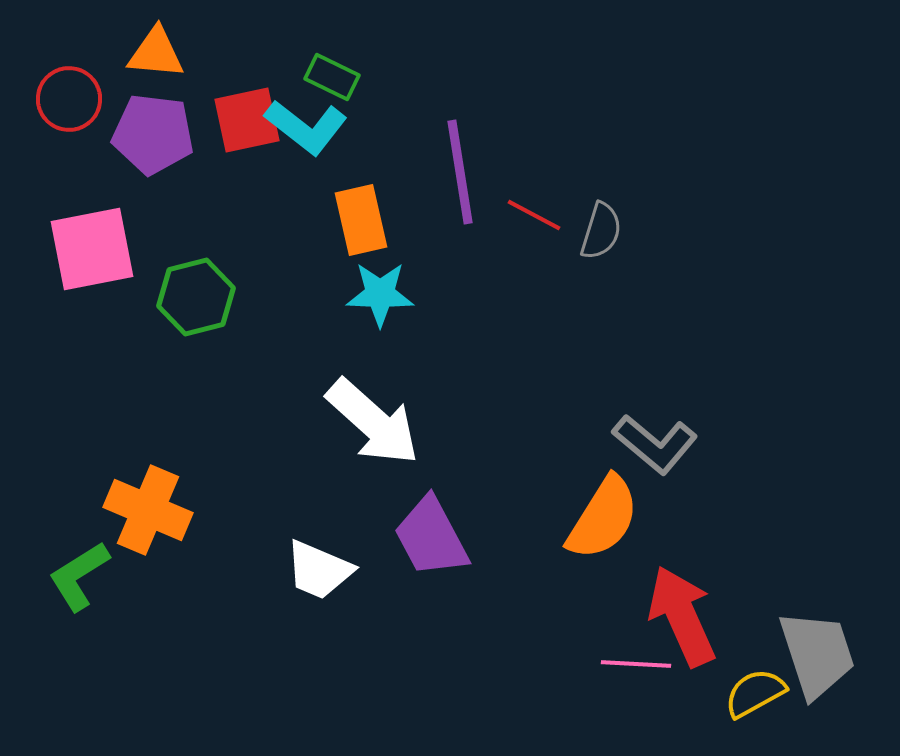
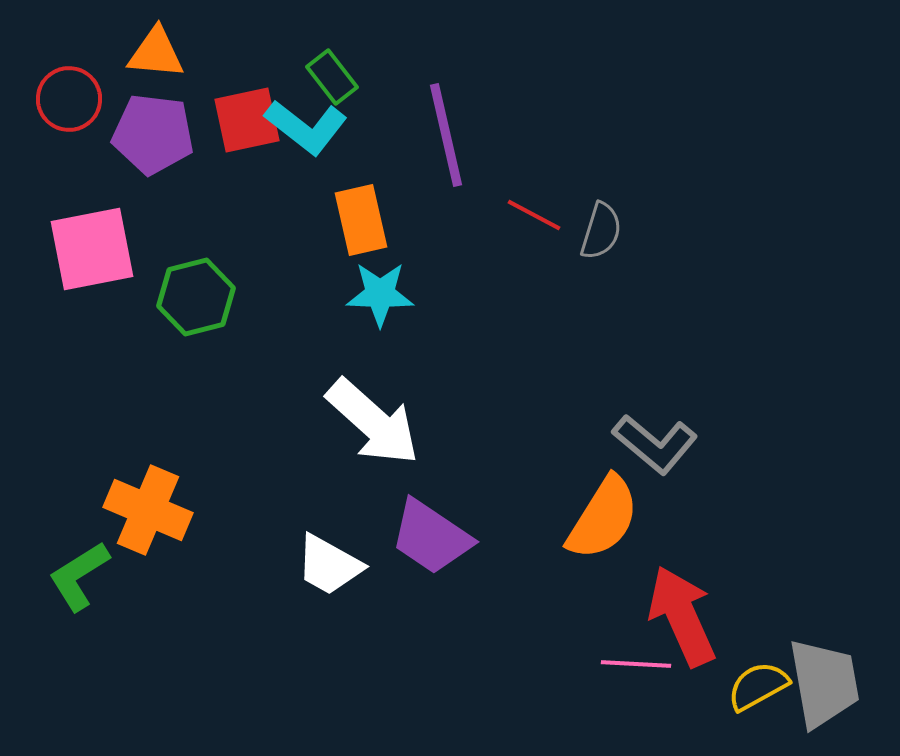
green rectangle: rotated 26 degrees clockwise
purple line: moved 14 px left, 37 px up; rotated 4 degrees counterclockwise
purple trapezoid: rotated 28 degrees counterclockwise
white trapezoid: moved 10 px right, 5 px up; rotated 6 degrees clockwise
gray trapezoid: moved 7 px right, 29 px down; rotated 8 degrees clockwise
yellow semicircle: moved 3 px right, 7 px up
